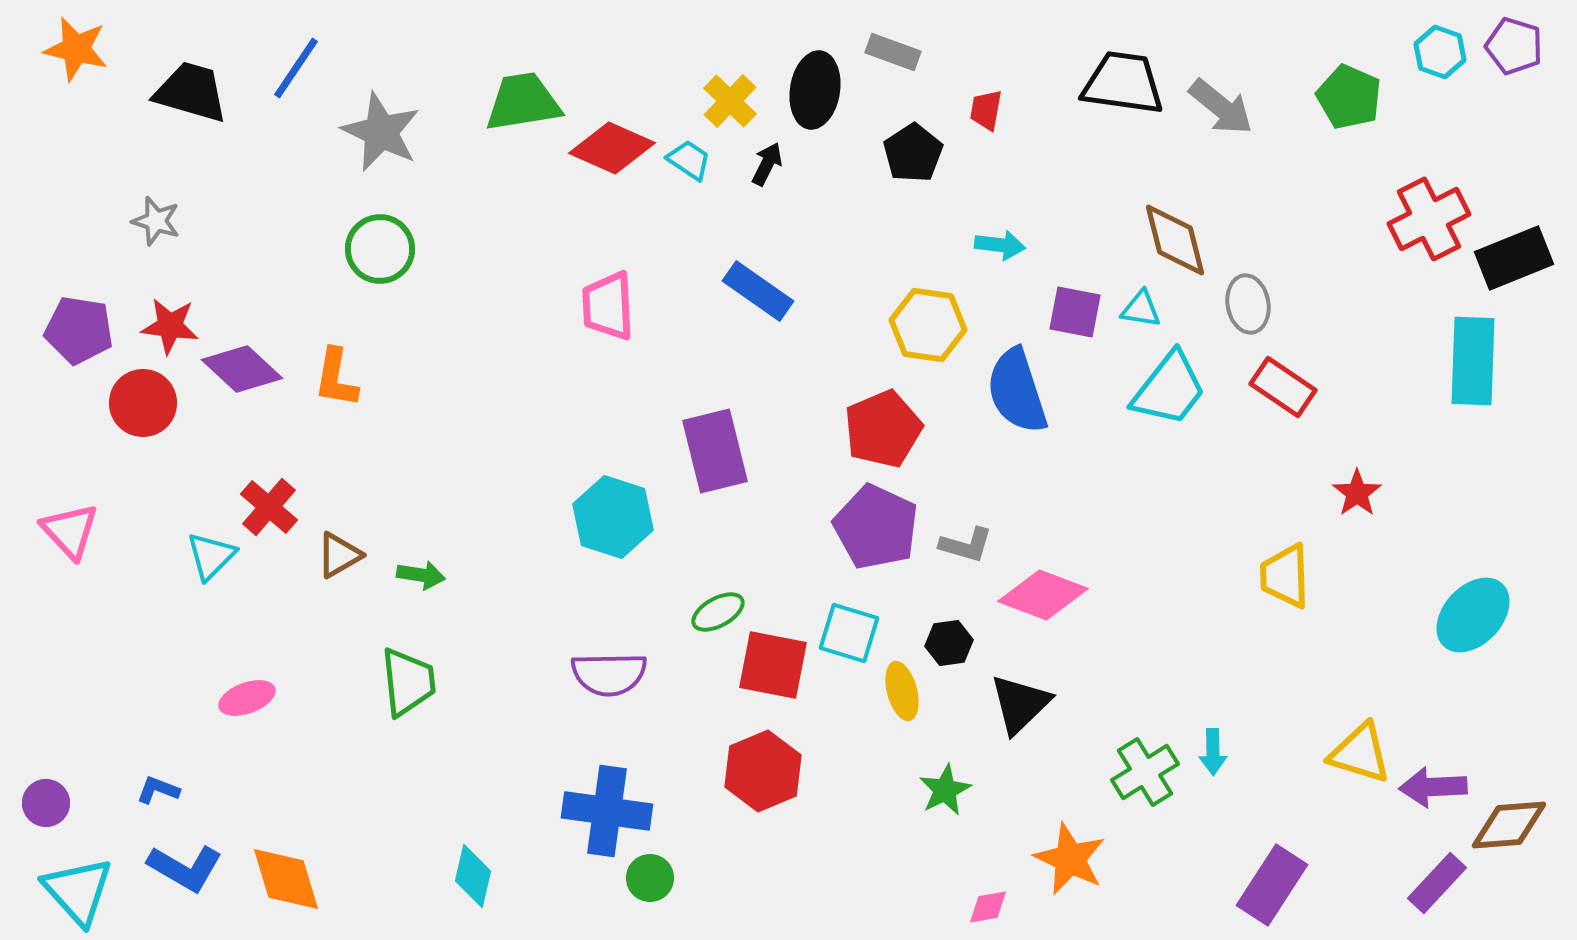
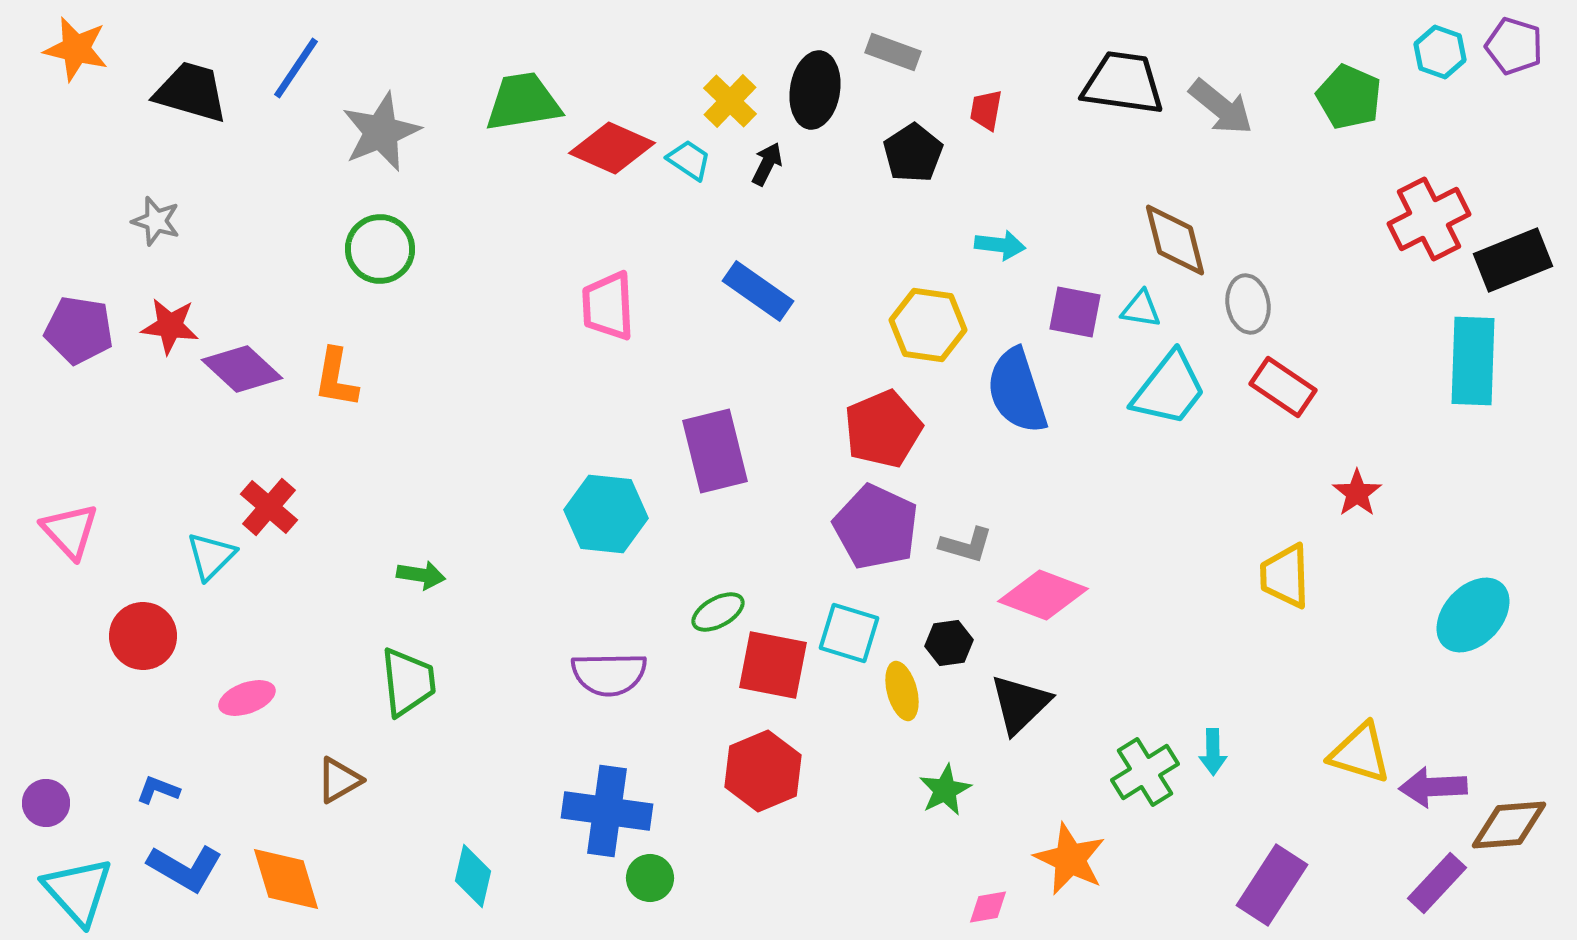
gray star at (381, 132): rotated 24 degrees clockwise
black rectangle at (1514, 258): moved 1 px left, 2 px down
red circle at (143, 403): moved 233 px down
cyan hexagon at (613, 517): moved 7 px left, 3 px up; rotated 12 degrees counterclockwise
brown triangle at (339, 555): moved 225 px down
